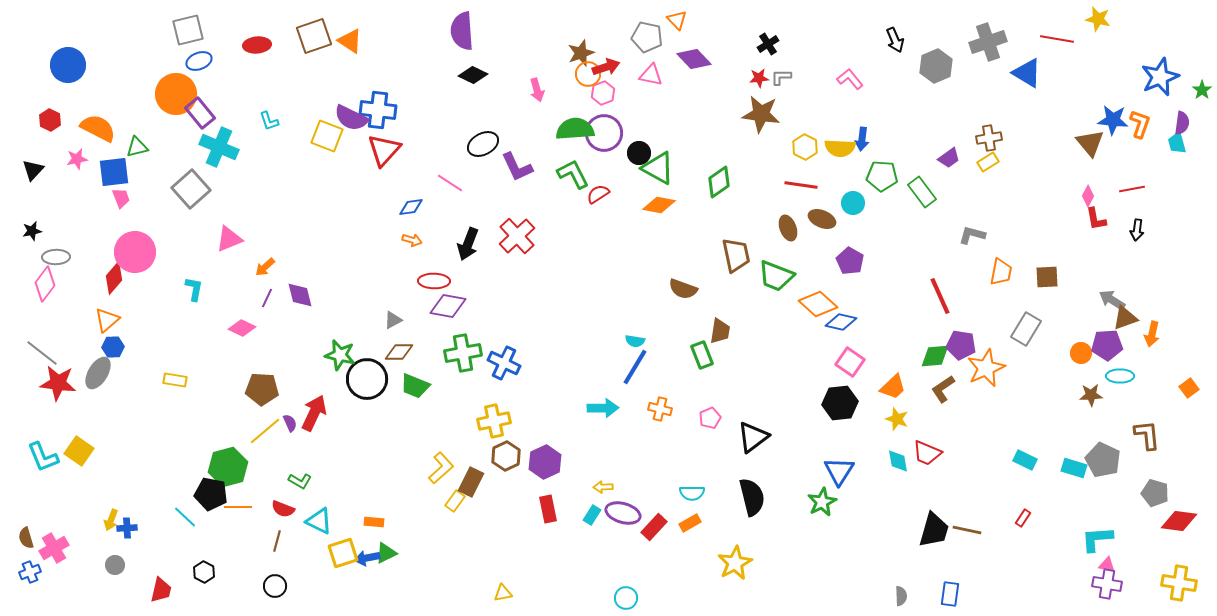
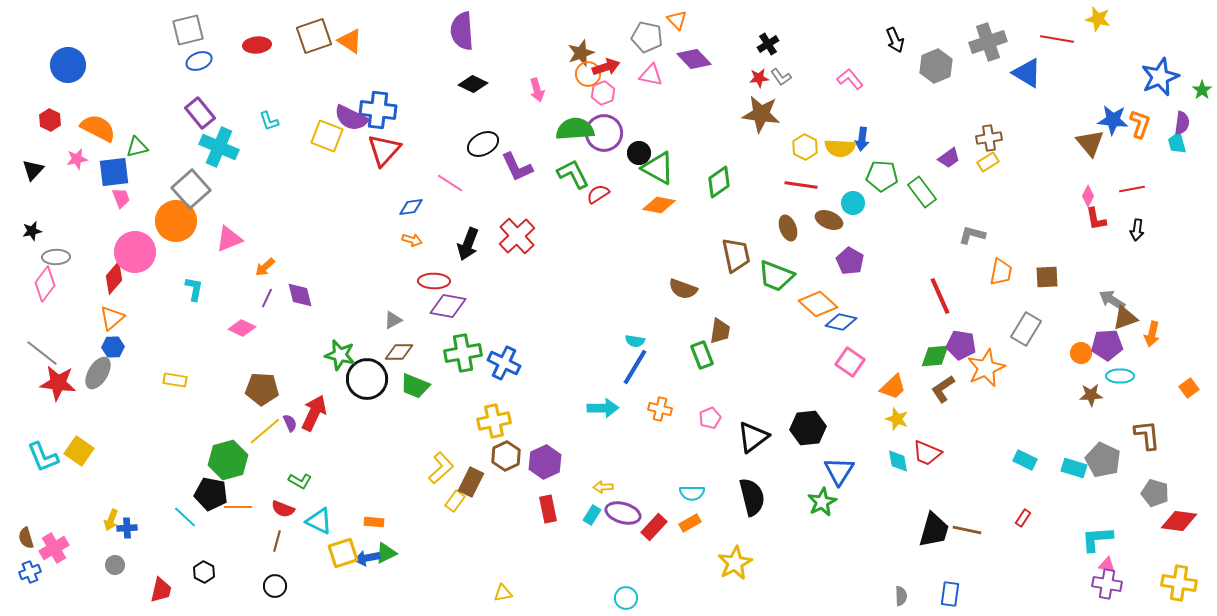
black diamond at (473, 75): moved 9 px down
gray L-shape at (781, 77): rotated 125 degrees counterclockwise
orange circle at (176, 94): moved 127 px down
brown ellipse at (822, 219): moved 7 px right, 1 px down
orange triangle at (107, 320): moved 5 px right, 2 px up
black hexagon at (840, 403): moved 32 px left, 25 px down
green hexagon at (228, 467): moved 7 px up
